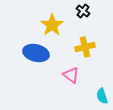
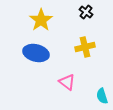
black cross: moved 3 px right, 1 px down
yellow star: moved 11 px left, 5 px up
pink triangle: moved 4 px left, 7 px down
